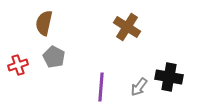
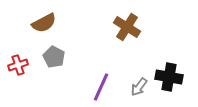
brown semicircle: rotated 130 degrees counterclockwise
purple line: rotated 20 degrees clockwise
